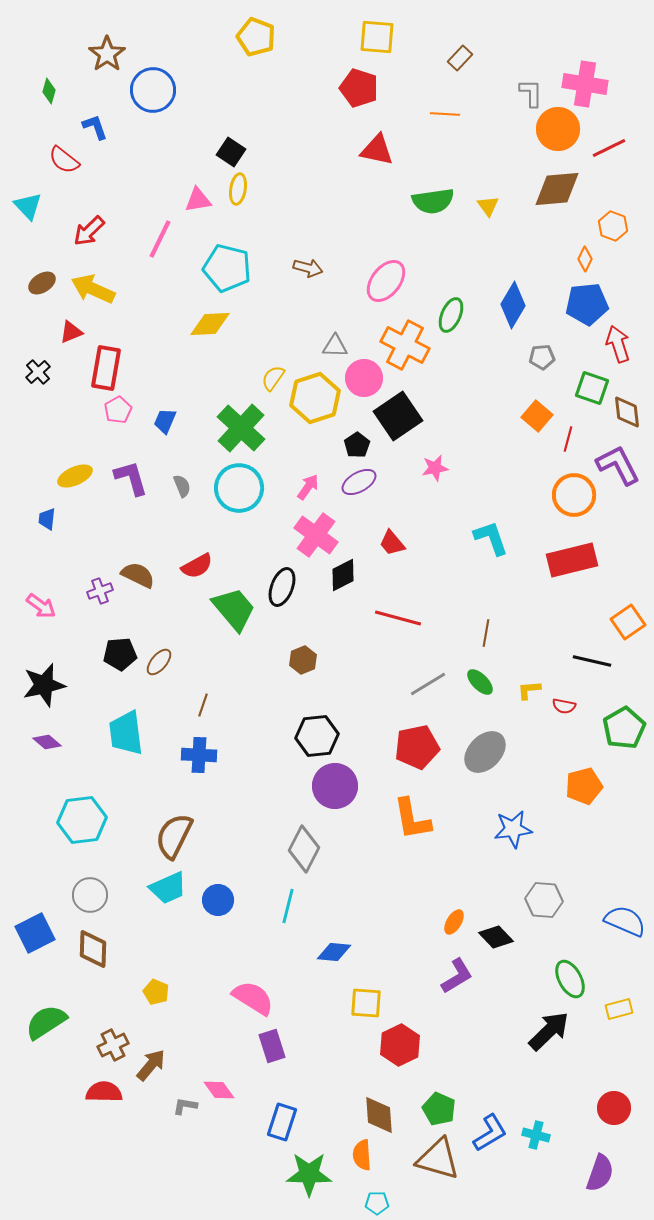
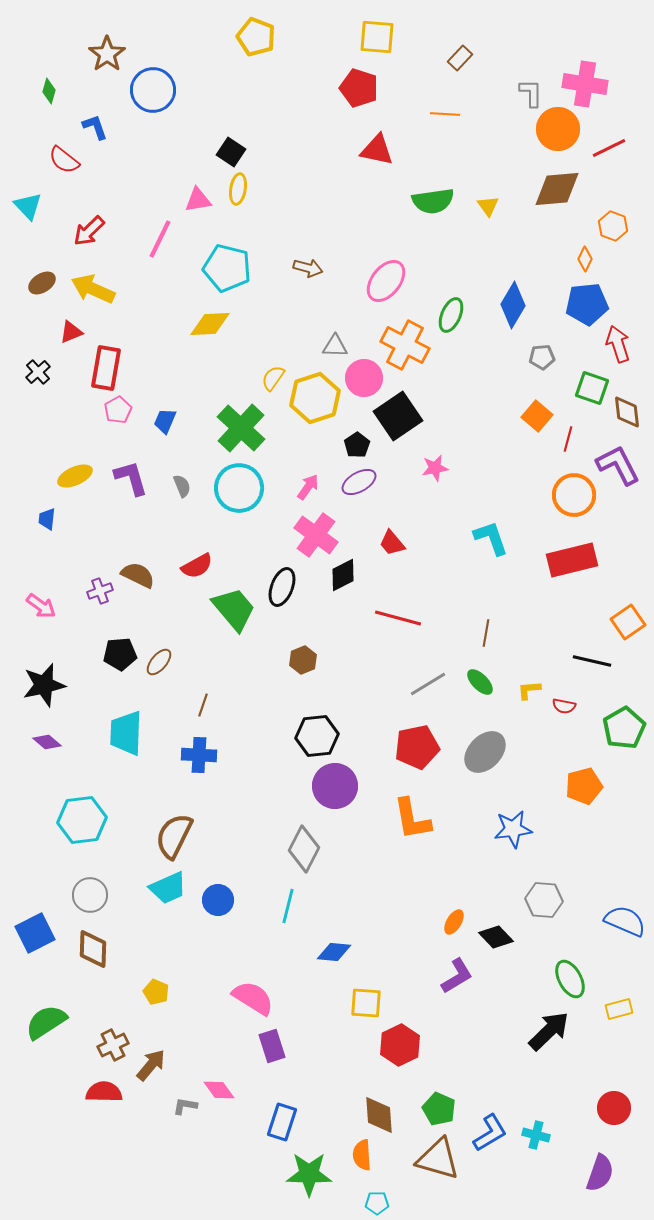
cyan trapezoid at (126, 733): rotated 9 degrees clockwise
